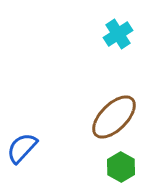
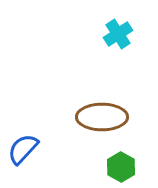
brown ellipse: moved 12 px left; rotated 45 degrees clockwise
blue semicircle: moved 1 px right, 1 px down
